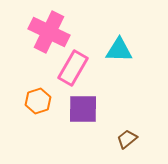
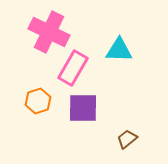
purple square: moved 1 px up
